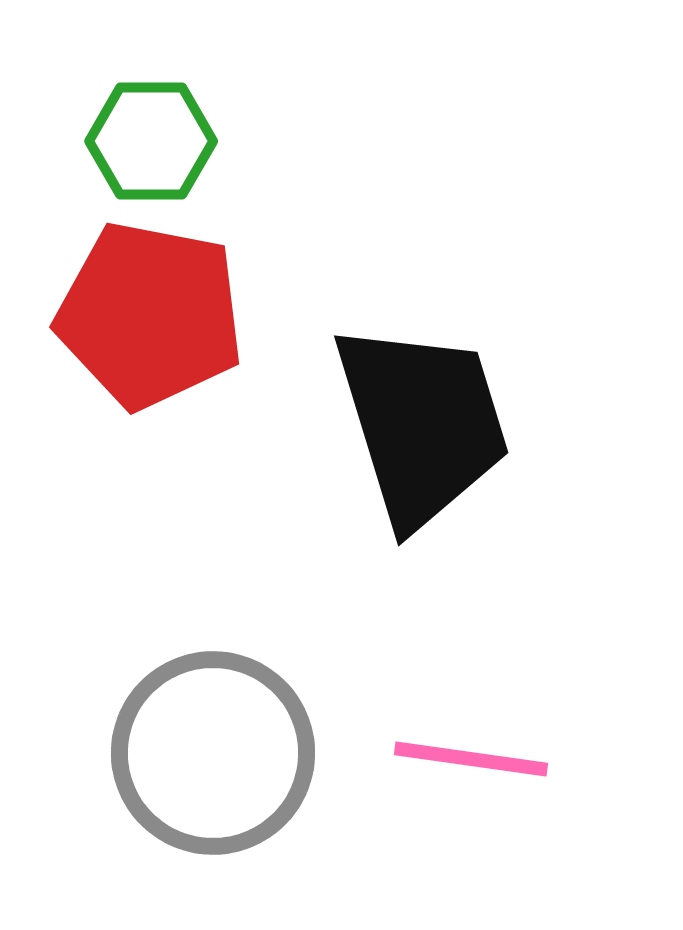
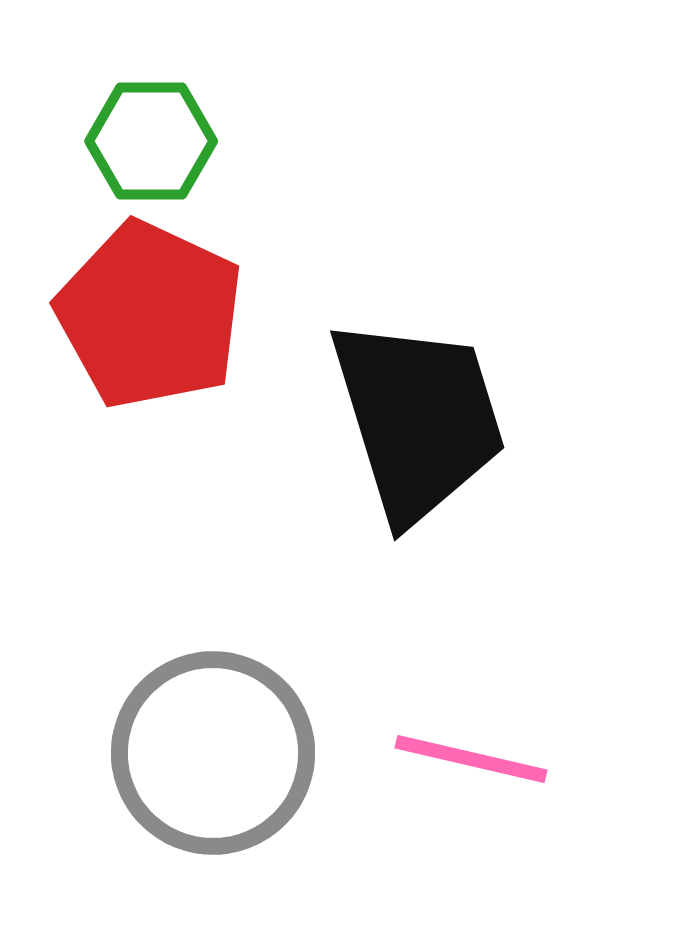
red pentagon: rotated 14 degrees clockwise
black trapezoid: moved 4 px left, 5 px up
pink line: rotated 5 degrees clockwise
